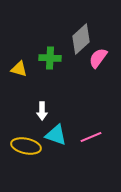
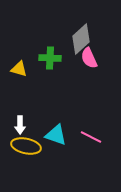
pink semicircle: moved 9 px left; rotated 60 degrees counterclockwise
white arrow: moved 22 px left, 14 px down
pink line: rotated 50 degrees clockwise
